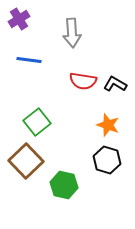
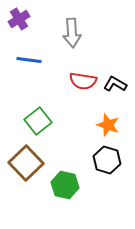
green square: moved 1 px right, 1 px up
brown square: moved 2 px down
green hexagon: moved 1 px right
